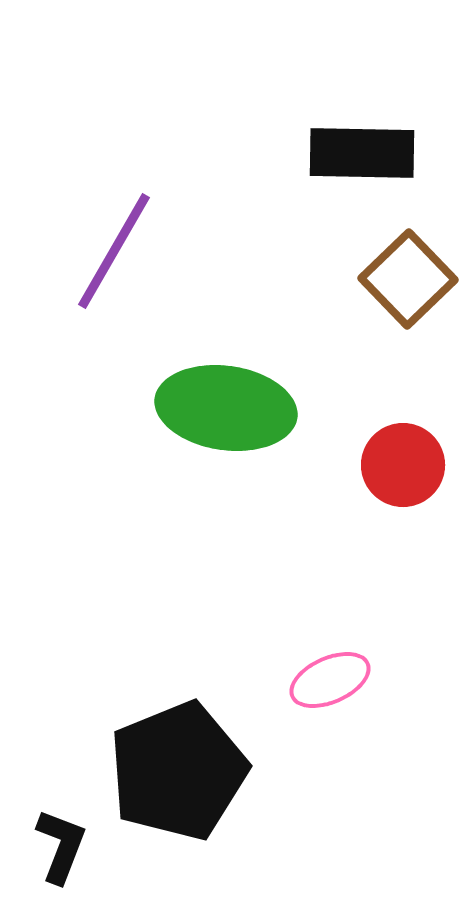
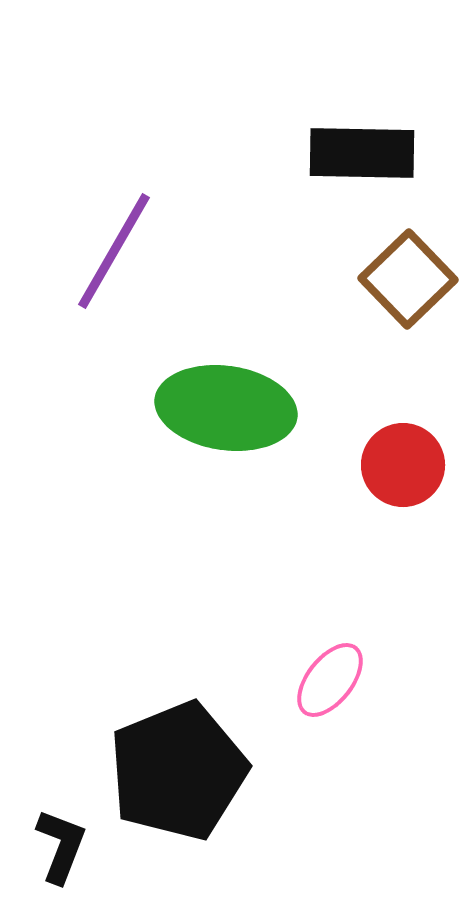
pink ellipse: rotated 28 degrees counterclockwise
